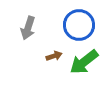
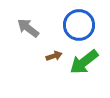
gray arrow: rotated 110 degrees clockwise
